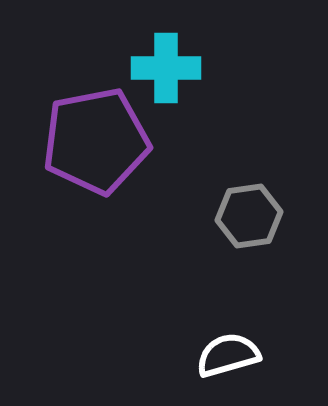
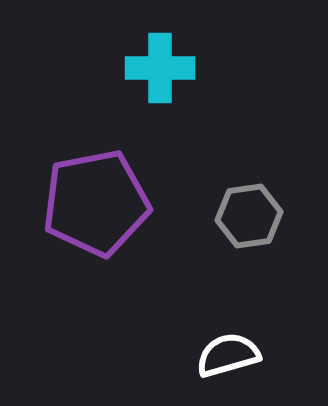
cyan cross: moved 6 px left
purple pentagon: moved 62 px down
